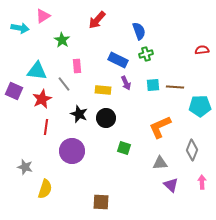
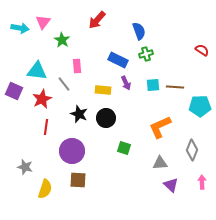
pink triangle: moved 6 px down; rotated 21 degrees counterclockwise
red semicircle: rotated 40 degrees clockwise
brown square: moved 23 px left, 22 px up
